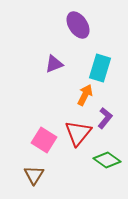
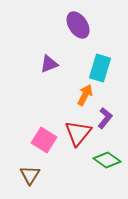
purple triangle: moved 5 px left
brown triangle: moved 4 px left
